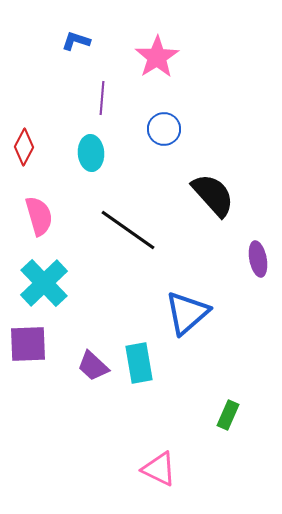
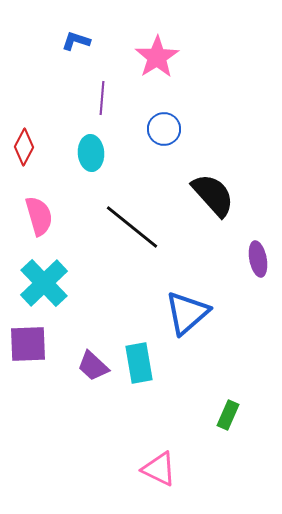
black line: moved 4 px right, 3 px up; rotated 4 degrees clockwise
